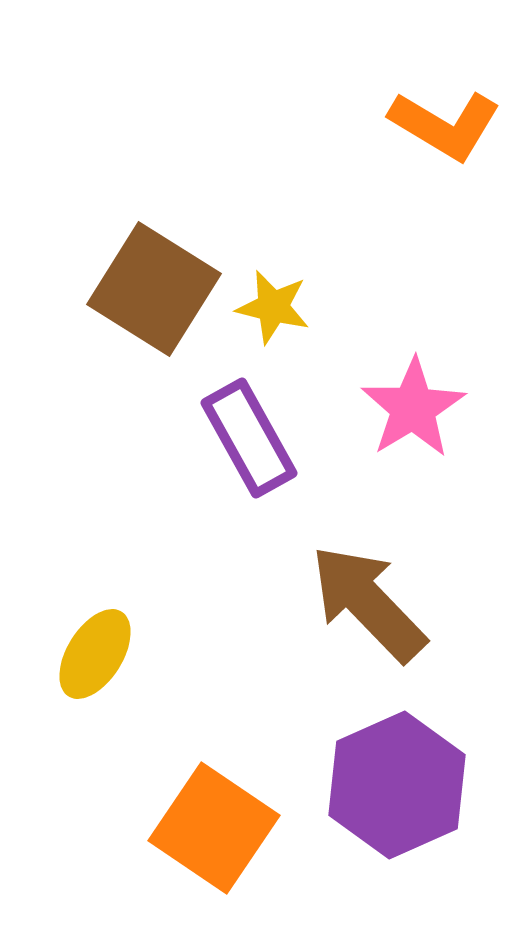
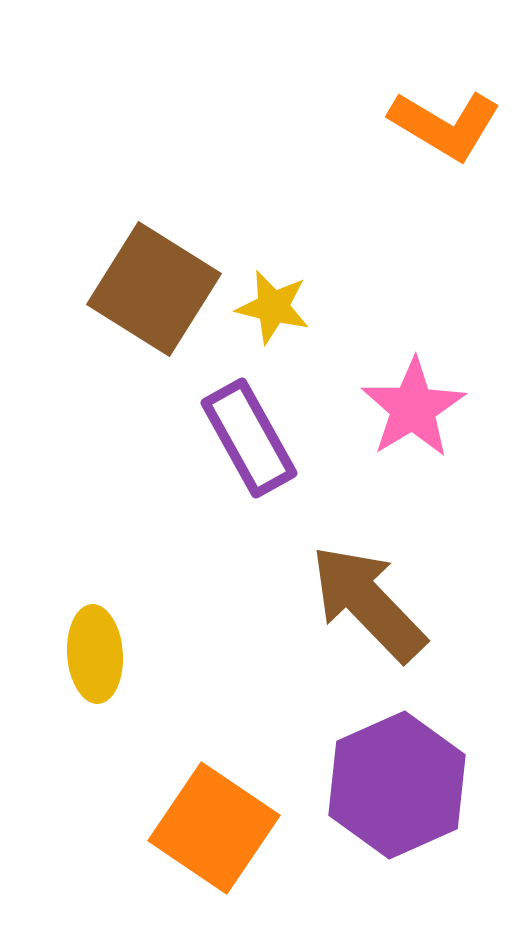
yellow ellipse: rotated 36 degrees counterclockwise
